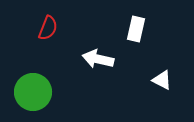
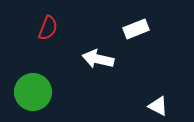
white rectangle: rotated 55 degrees clockwise
white triangle: moved 4 px left, 26 px down
